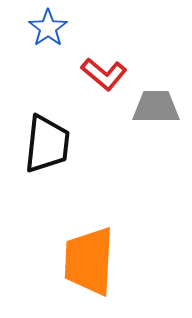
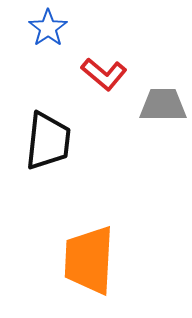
gray trapezoid: moved 7 px right, 2 px up
black trapezoid: moved 1 px right, 3 px up
orange trapezoid: moved 1 px up
